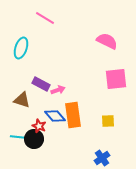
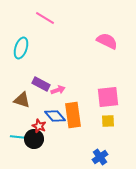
pink square: moved 8 px left, 18 px down
blue cross: moved 2 px left, 1 px up
